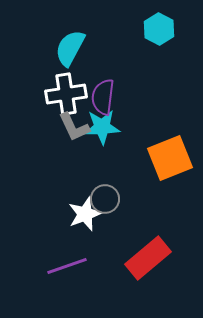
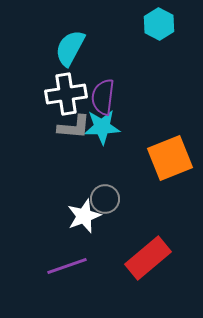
cyan hexagon: moved 5 px up
gray L-shape: rotated 60 degrees counterclockwise
white star: moved 1 px left, 2 px down
